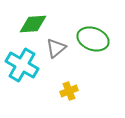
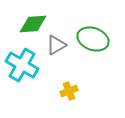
gray triangle: moved 3 px up; rotated 10 degrees clockwise
